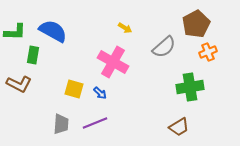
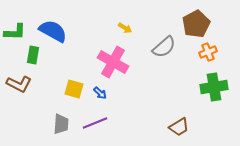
green cross: moved 24 px right
